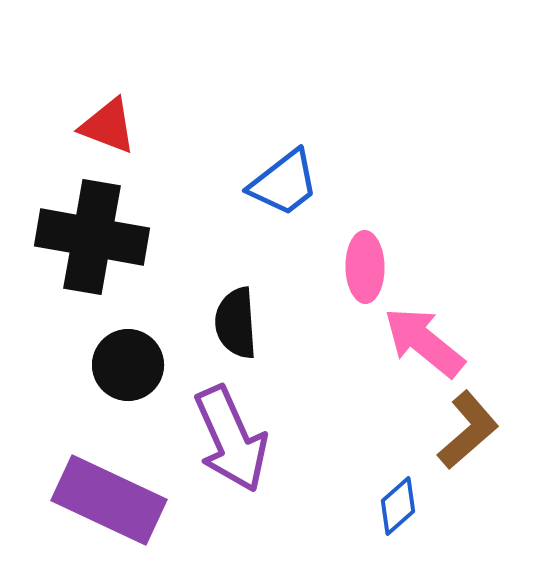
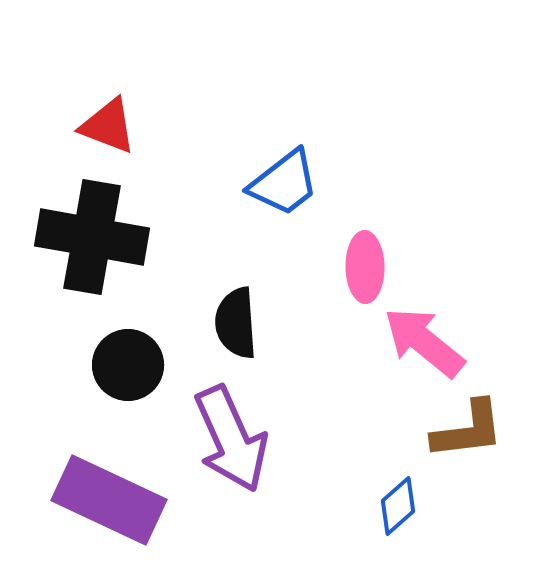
brown L-shape: rotated 34 degrees clockwise
